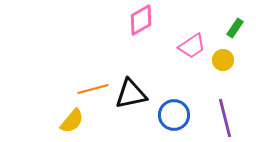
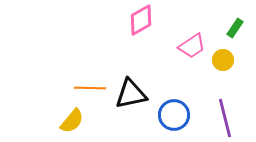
orange line: moved 3 px left, 1 px up; rotated 16 degrees clockwise
